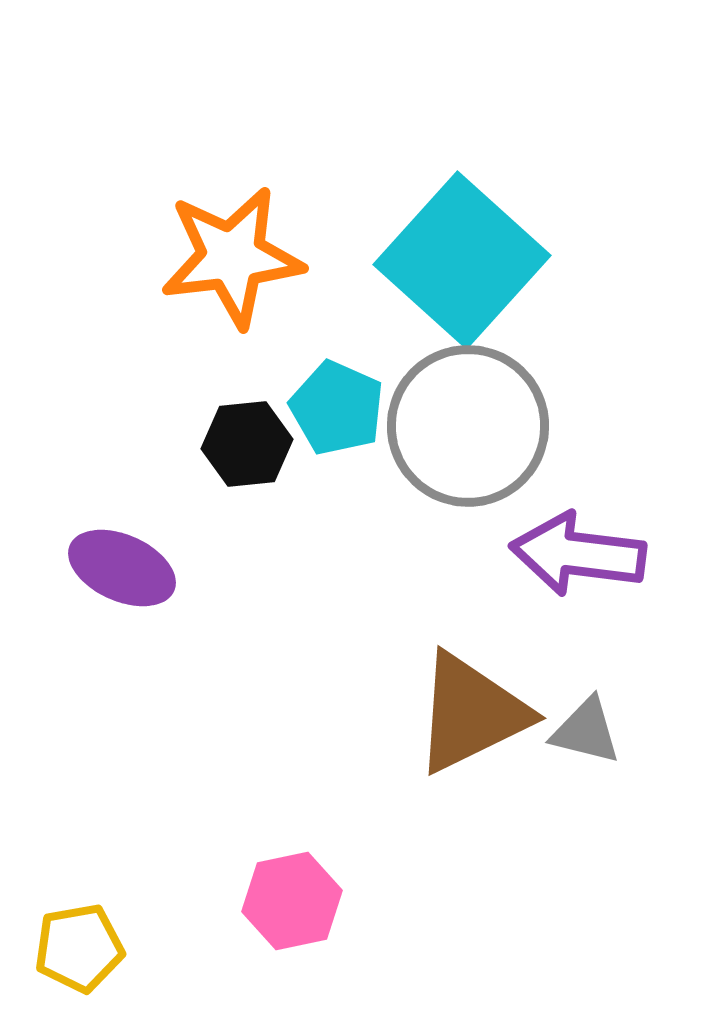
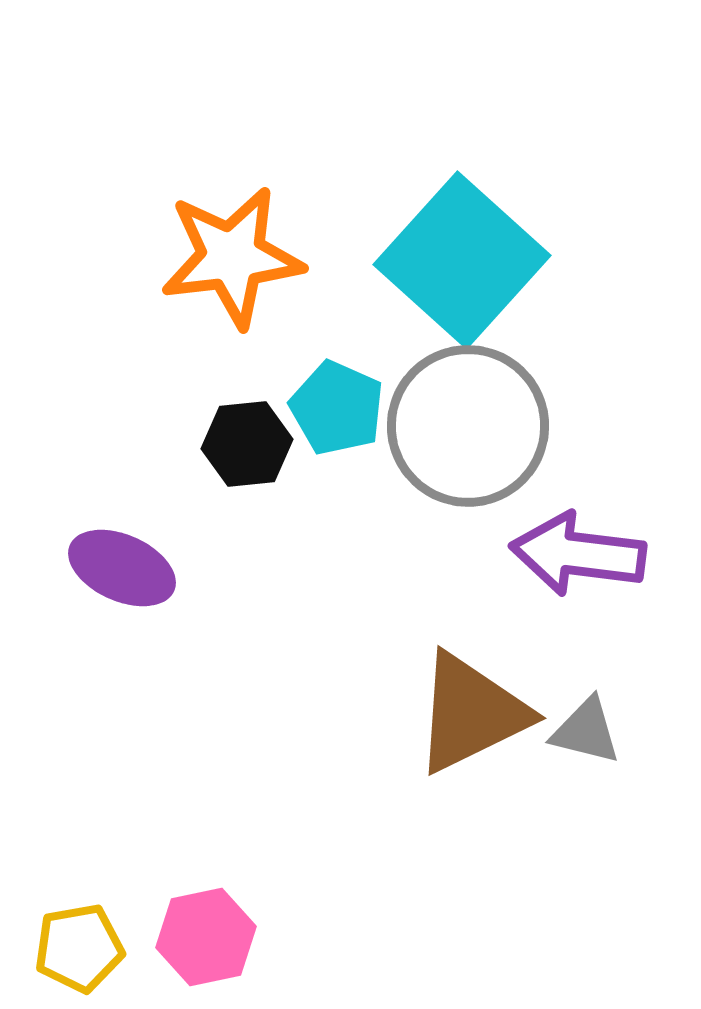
pink hexagon: moved 86 px left, 36 px down
